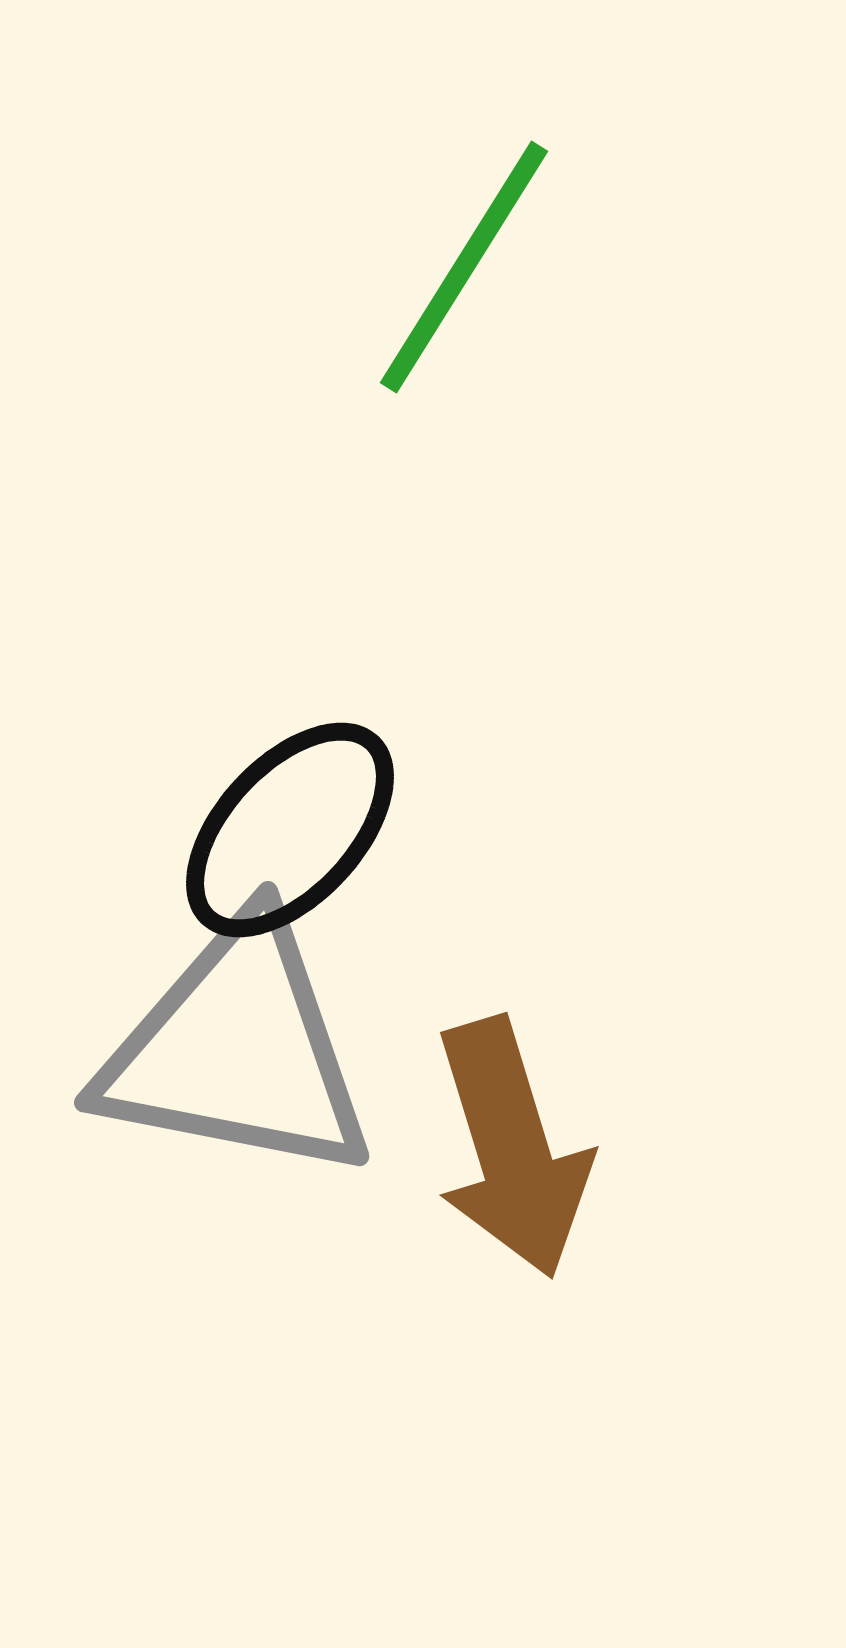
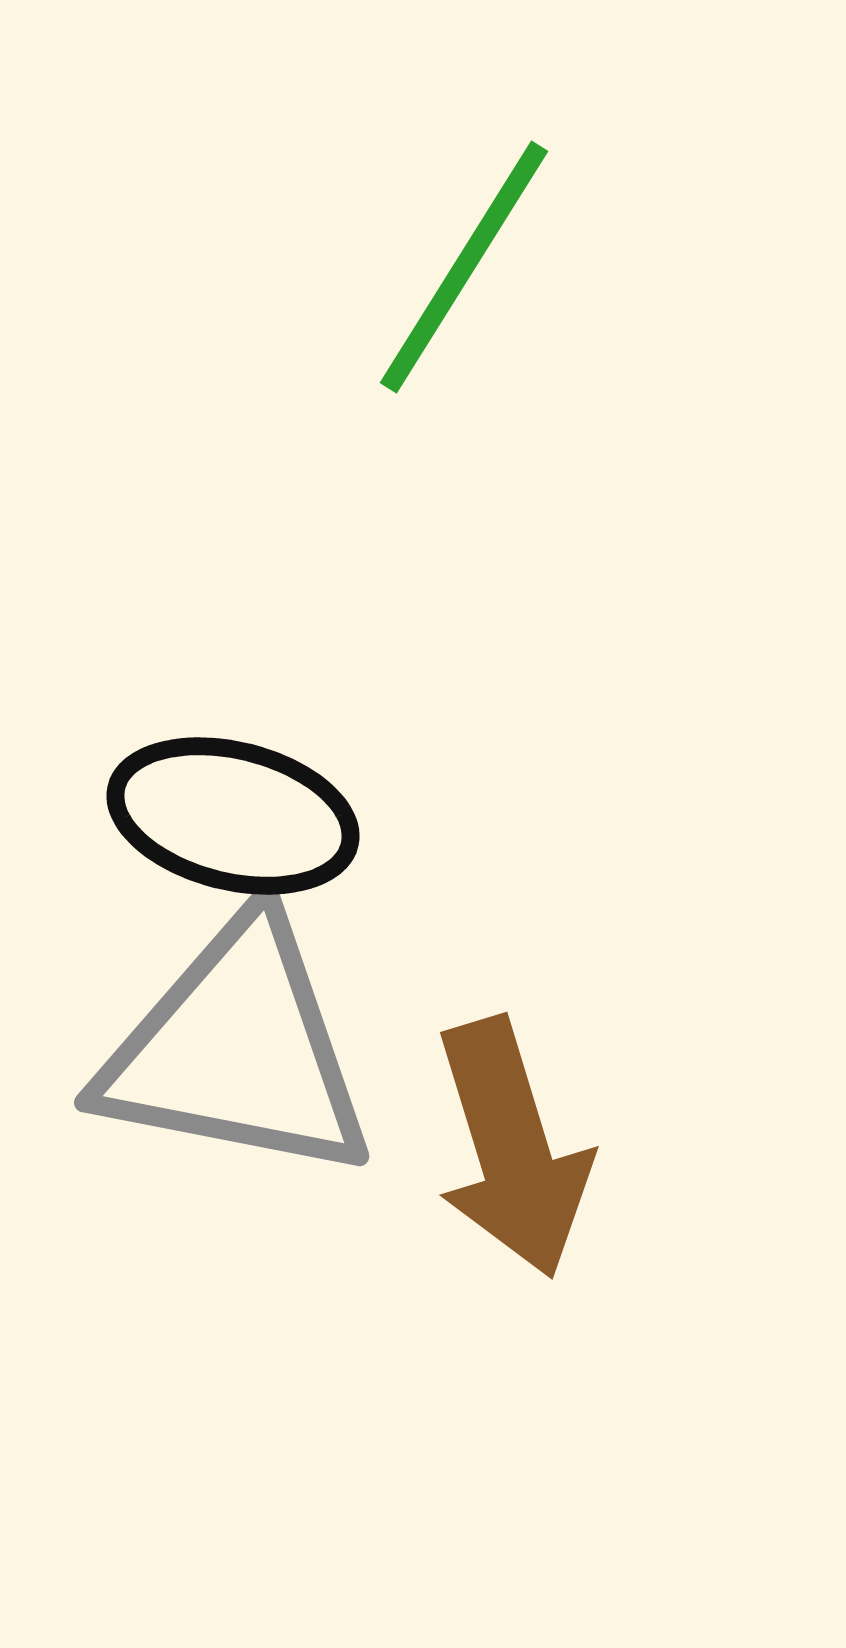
black ellipse: moved 57 px left, 14 px up; rotated 61 degrees clockwise
